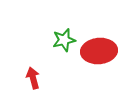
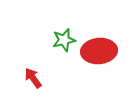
red arrow: rotated 20 degrees counterclockwise
